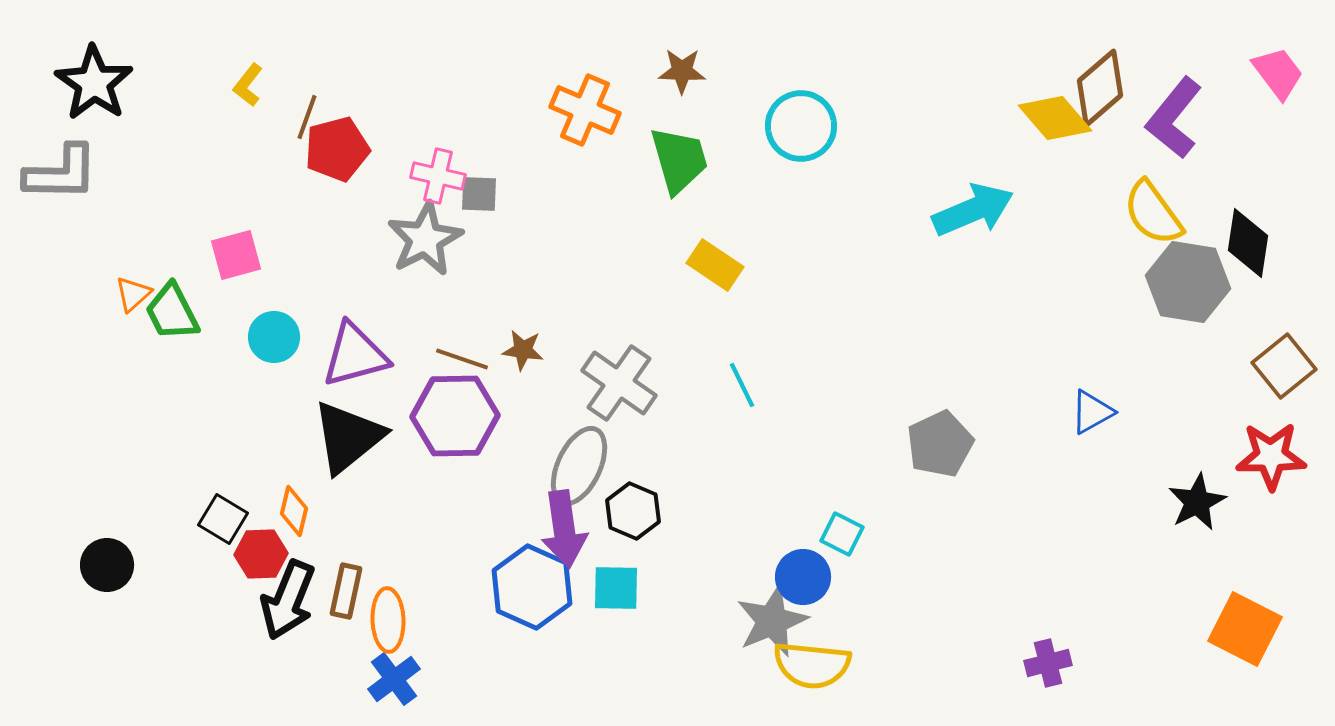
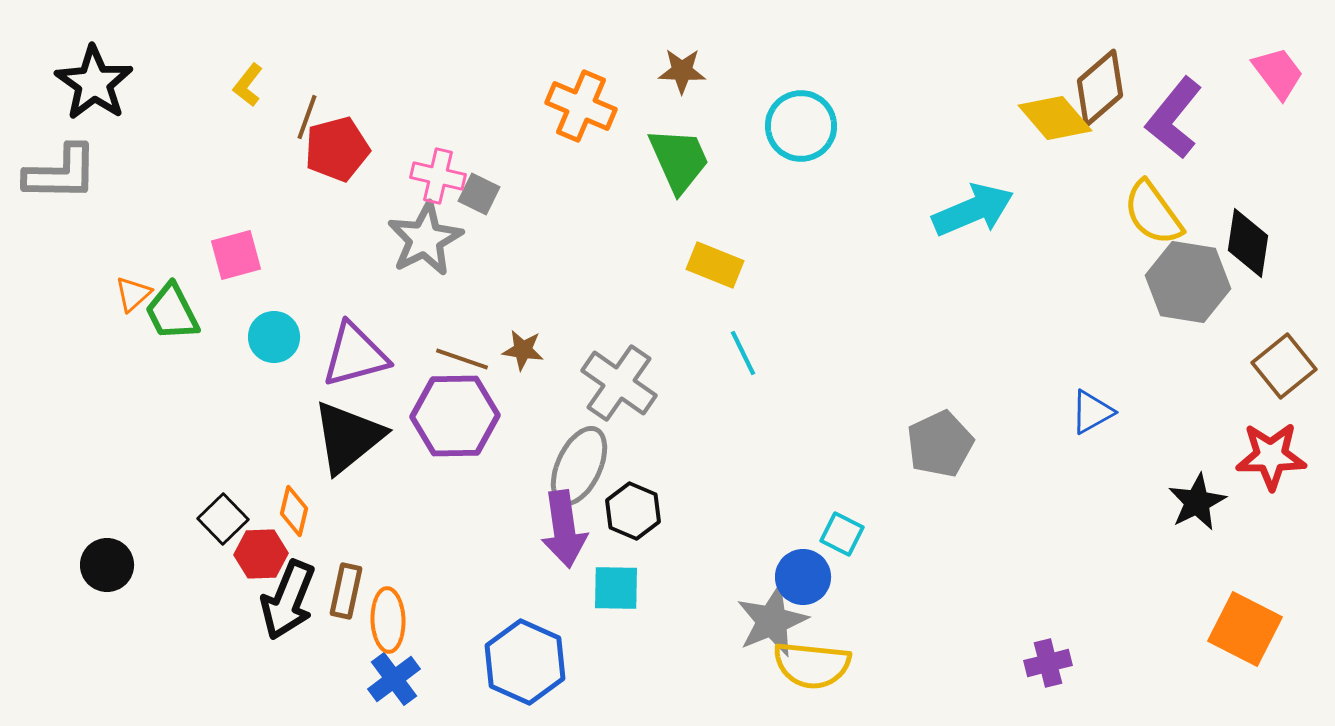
orange cross at (585, 110): moved 4 px left, 4 px up
green trapezoid at (679, 160): rotated 8 degrees counterclockwise
gray square at (479, 194): rotated 24 degrees clockwise
yellow rectangle at (715, 265): rotated 12 degrees counterclockwise
cyan line at (742, 385): moved 1 px right, 32 px up
black square at (223, 519): rotated 15 degrees clockwise
blue hexagon at (532, 587): moved 7 px left, 75 px down
